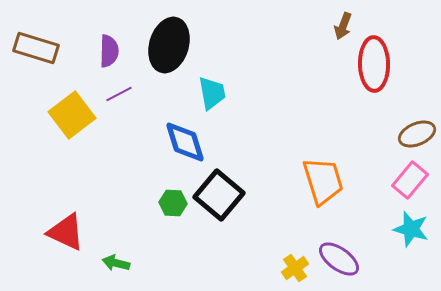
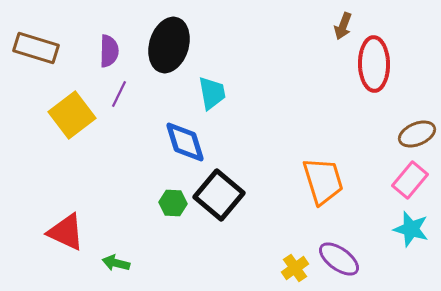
purple line: rotated 36 degrees counterclockwise
